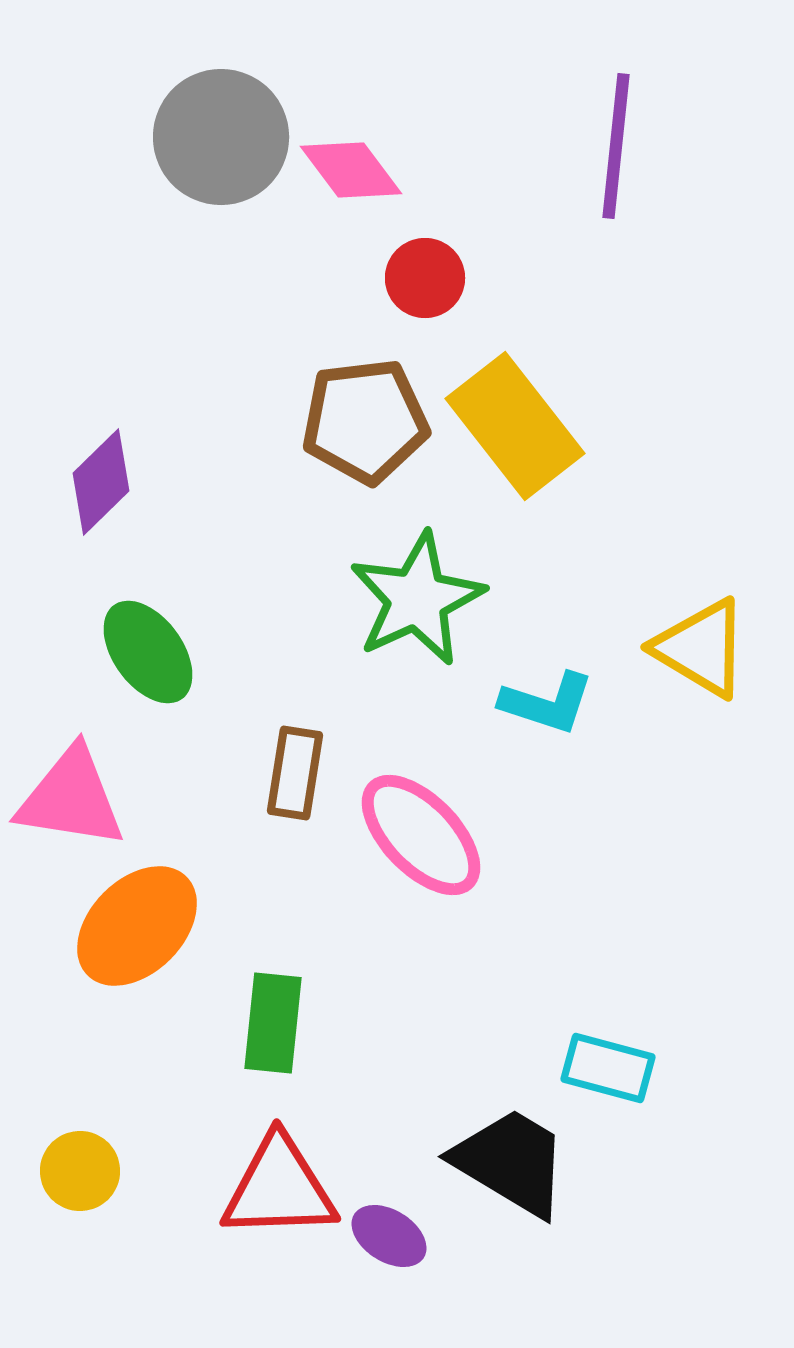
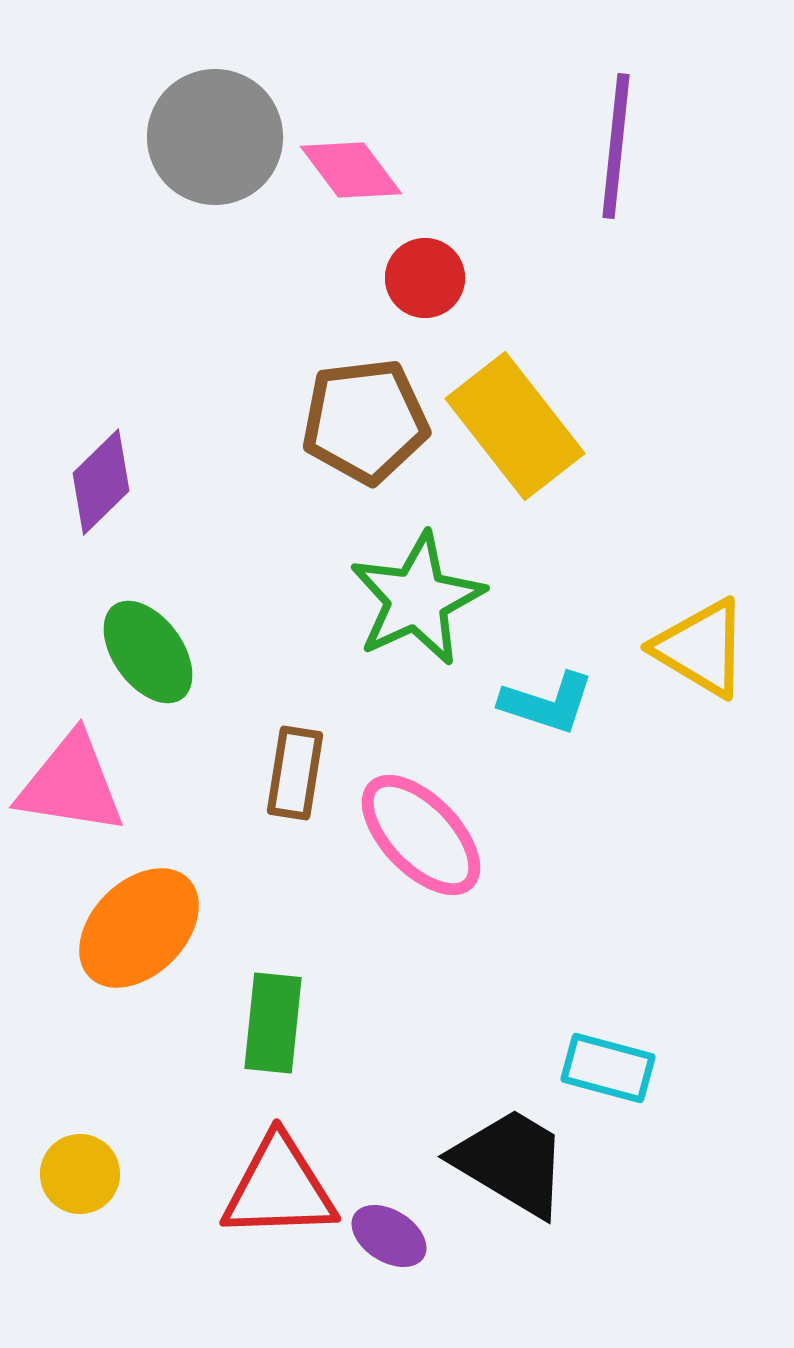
gray circle: moved 6 px left
pink triangle: moved 14 px up
orange ellipse: moved 2 px right, 2 px down
yellow circle: moved 3 px down
